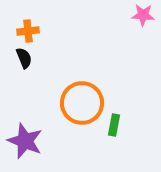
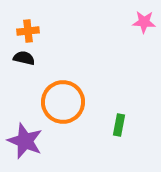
pink star: moved 1 px right, 7 px down
black semicircle: rotated 55 degrees counterclockwise
orange circle: moved 19 px left, 1 px up
green rectangle: moved 5 px right
